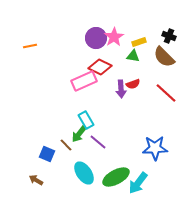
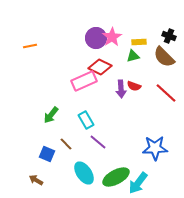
pink star: moved 2 px left
yellow rectangle: rotated 16 degrees clockwise
green triangle: rotated 24 degrees counterclockwise
red semicircle: moved 1 px right, 2 px down; rotated 40 degrees clockwise
green arrow: moved 28 px left, 19 px up
brown line: moved 1 px up
